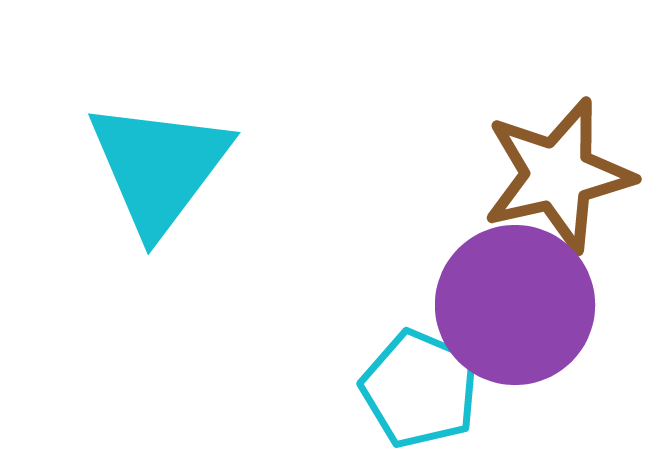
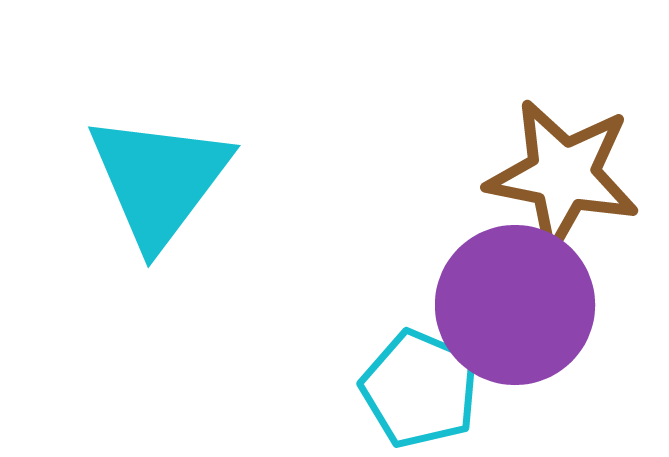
cyan triangle: moved 13 px down
brown star: moved 5 px right; rotated 24 degrees clockwise
